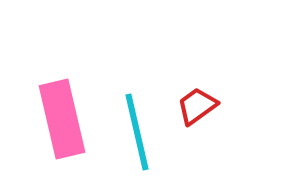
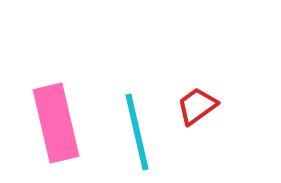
pink rectangle: moved 6 px left, 4 px down
